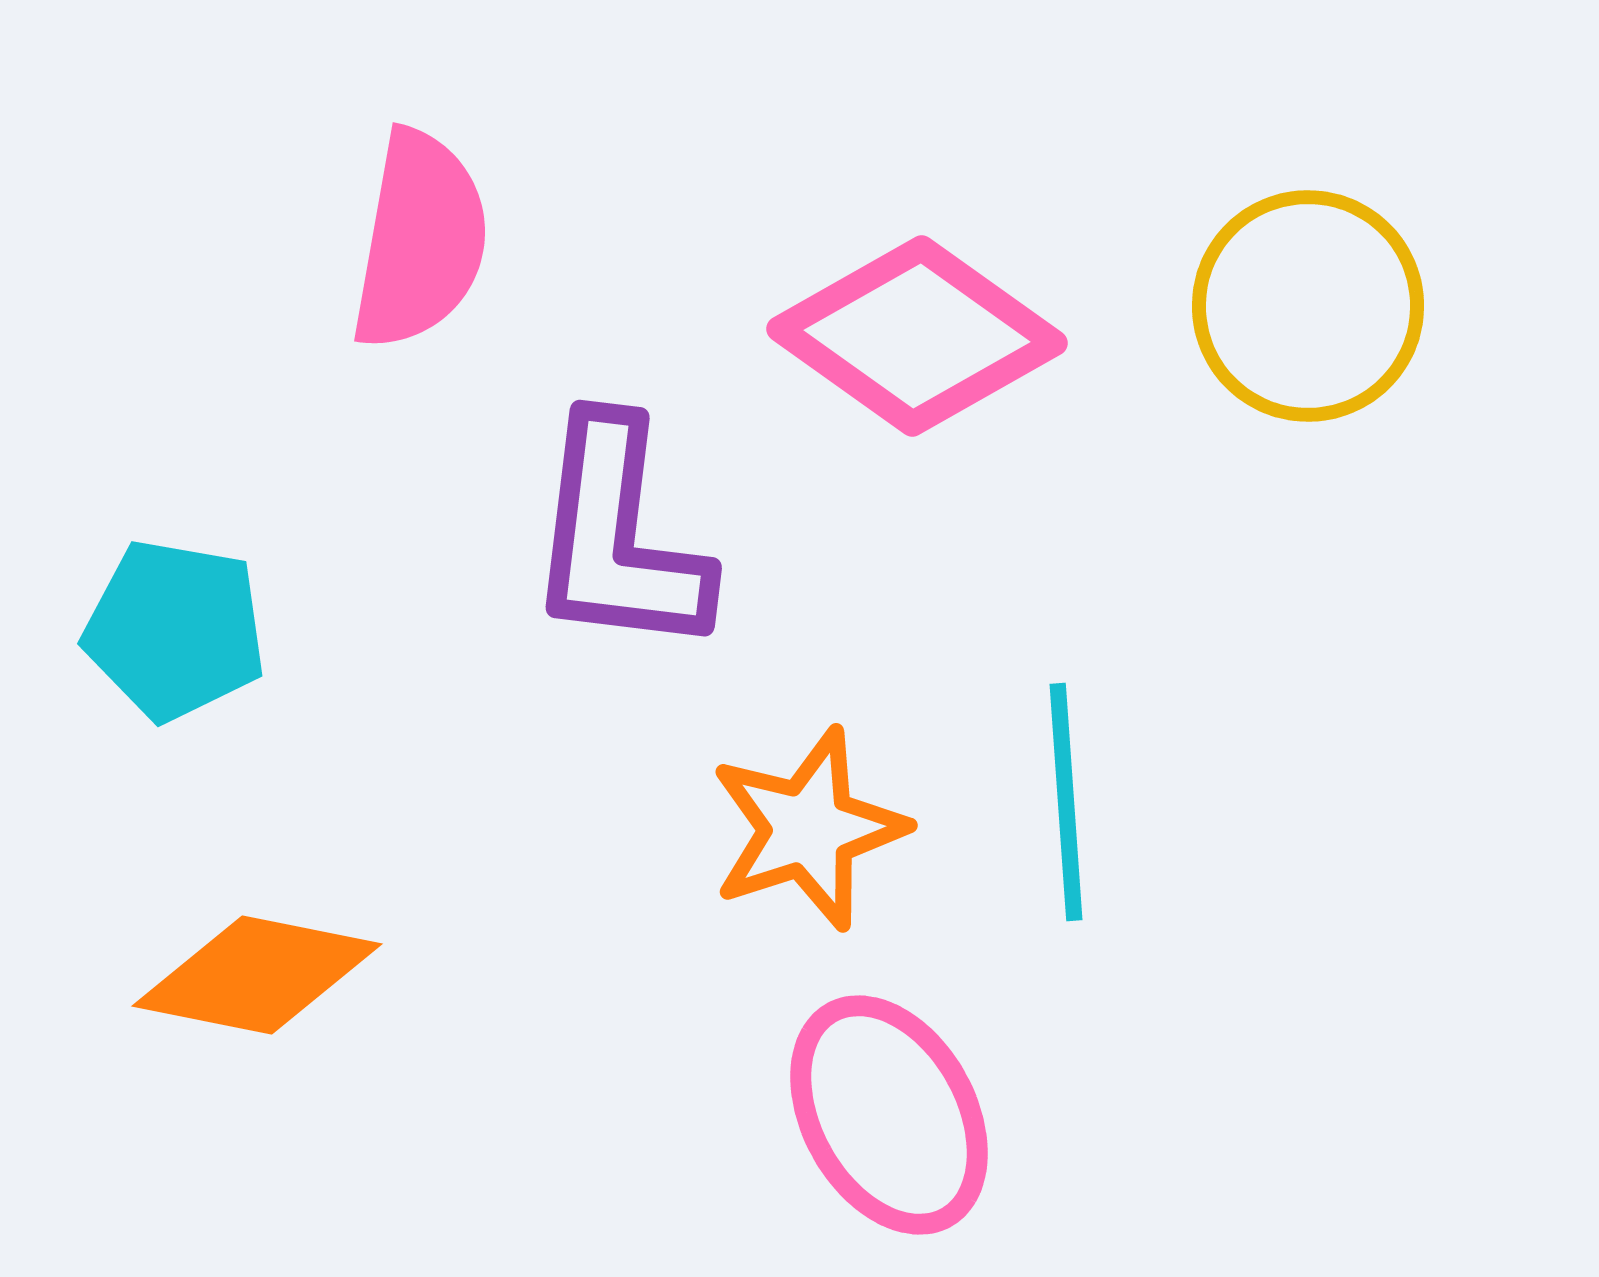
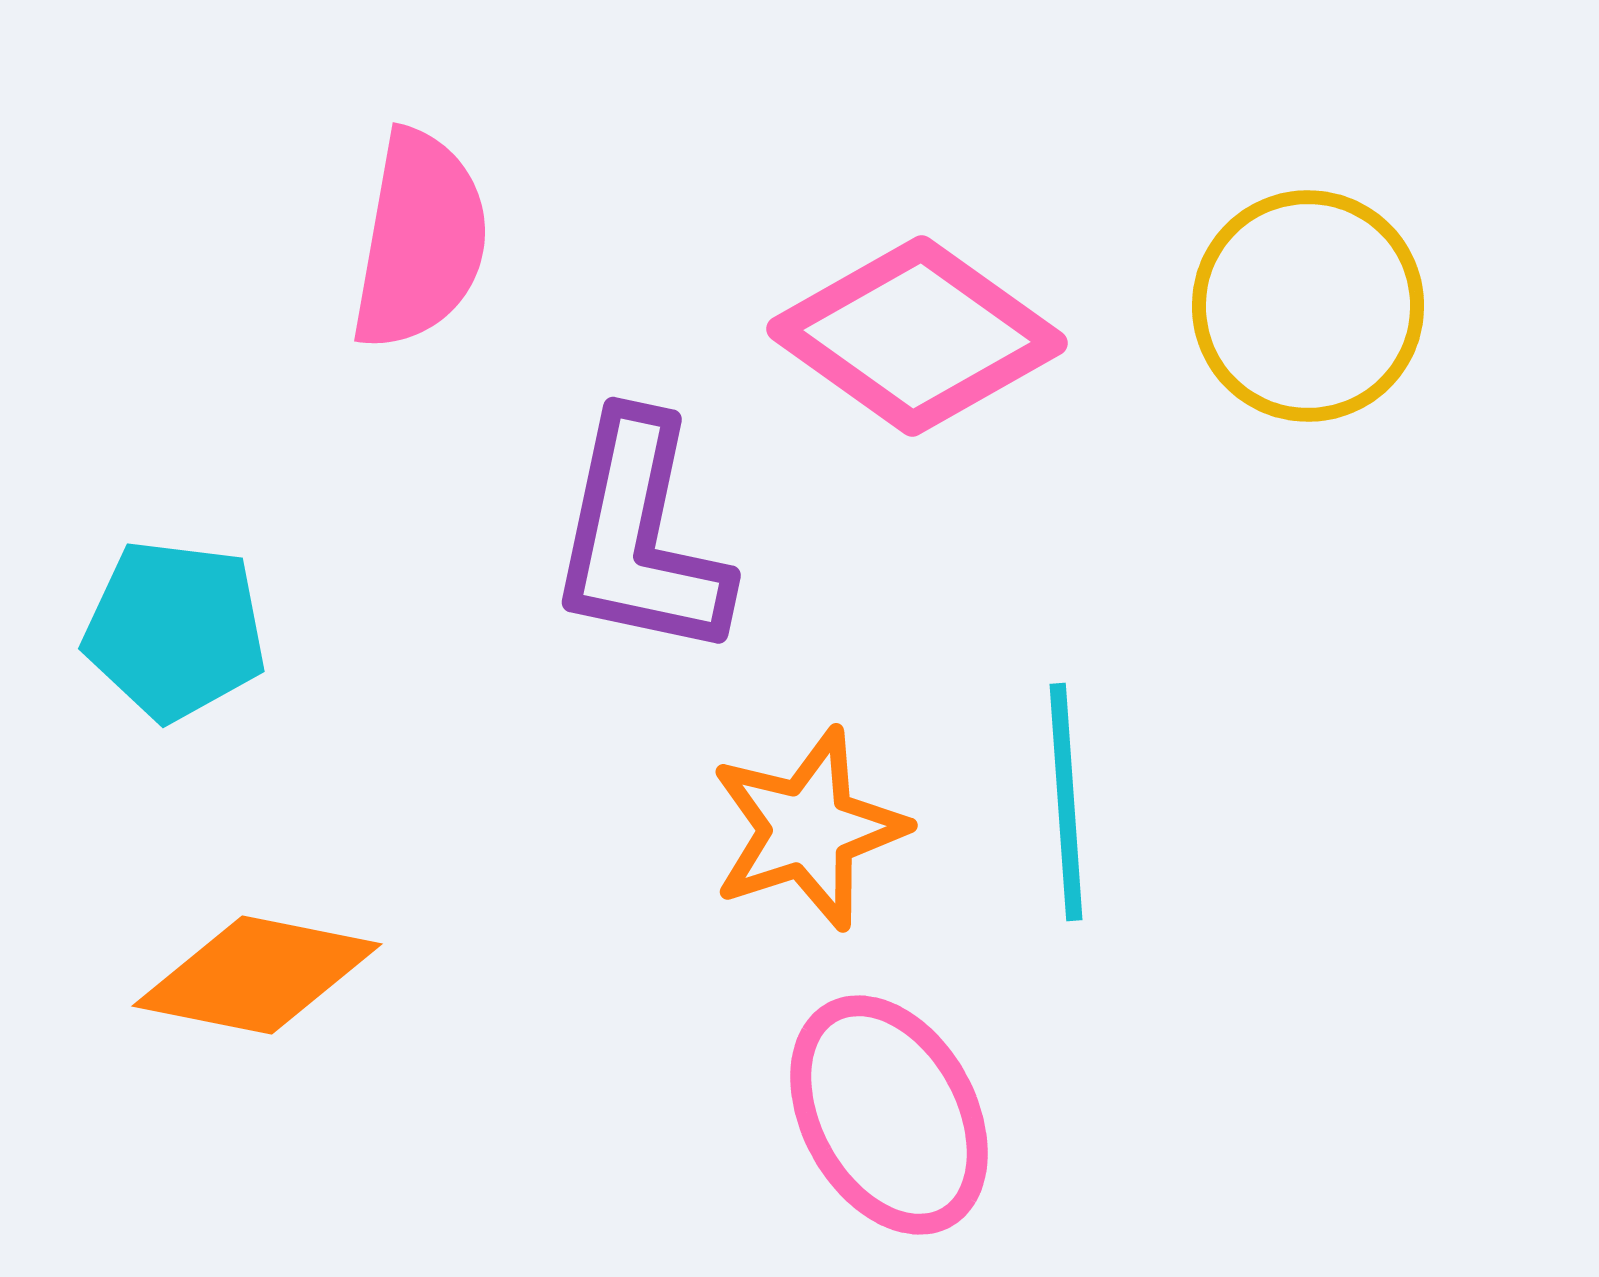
purple L-shape: moved 22 px right; rotated 5 degrees clockwise
cyan pentagon: rotated 3 degrees counterclockwise
